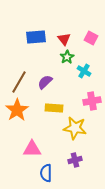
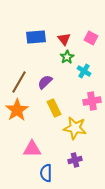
yellow rectangle: rotated 60 degrees clockwise
